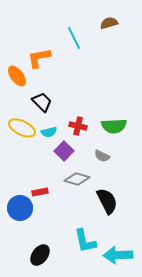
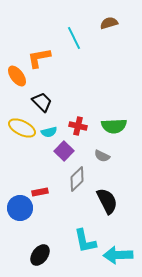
gray diamond: rotated 60 degrees counterclockwise
